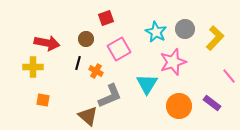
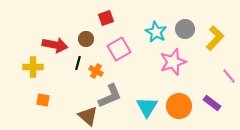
red arrow: moved 8 px right, 2 px down
cyan triangle: moved 23 px down
